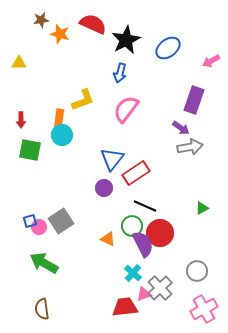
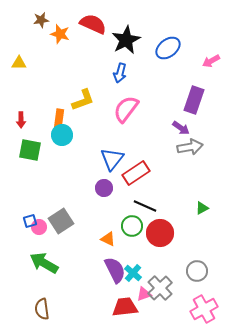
purple semicircle: moved 28 px left, 26 px down
